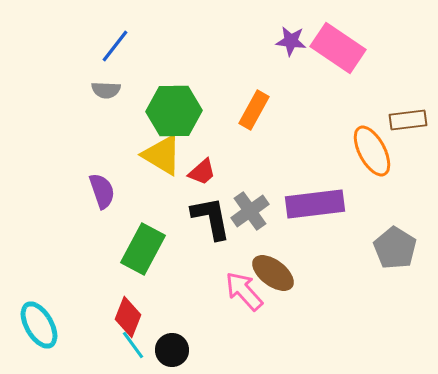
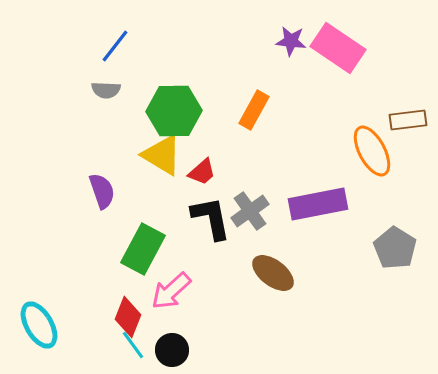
purple rectangle: moved 3 px right; rotated 4 degrees counterclockwise
pink arrow: moved 73 px left; rotated 90 degrees counterclockwise
